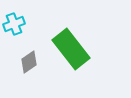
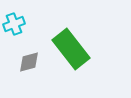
gray diamond: rotated 20 degrees clockwise
